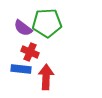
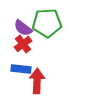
red cross: moved 7 px left, 8 px up; rotated 30 degrees clockwise
red arrow: moved 9 px left, 4 px down
